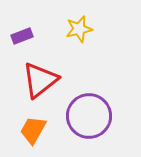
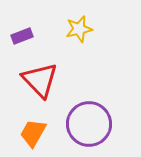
red triangle: rotated 36 degrees counterclockwise
purple circle: moved 8 px down
orange trapezoid: moved 3 px down
